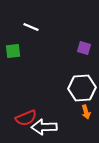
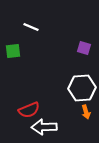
red semicircle: moved 3 px right, 8 px up
